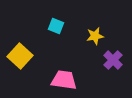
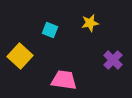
cyan square: moved 6 px left, 4 px down
yellow star: moved 5 px left, 13 px up
